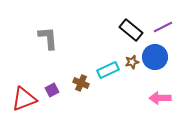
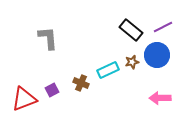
blue circle: moved 2 px right, 2 px up
